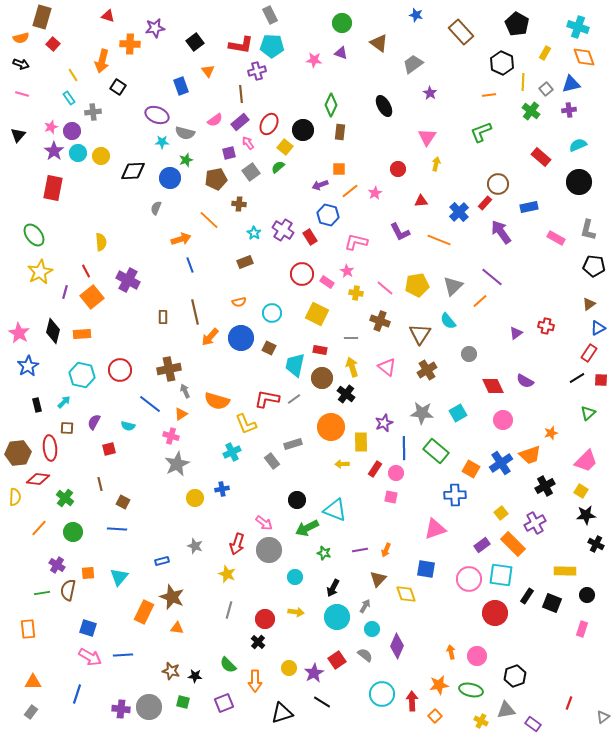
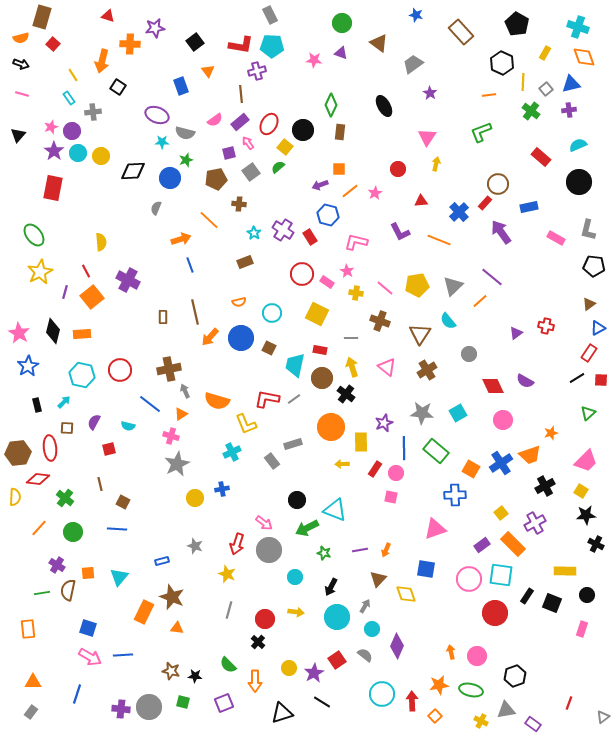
black arrow at (333, 588): moved 2 px left, 1 px up
